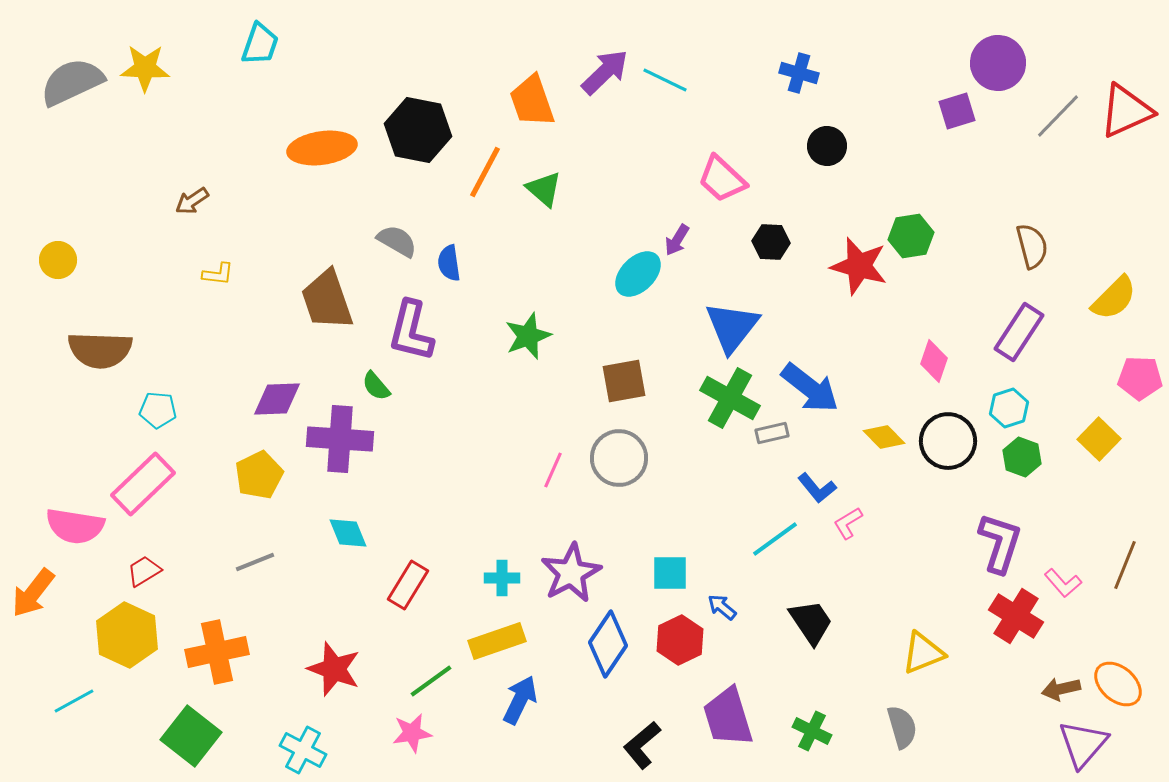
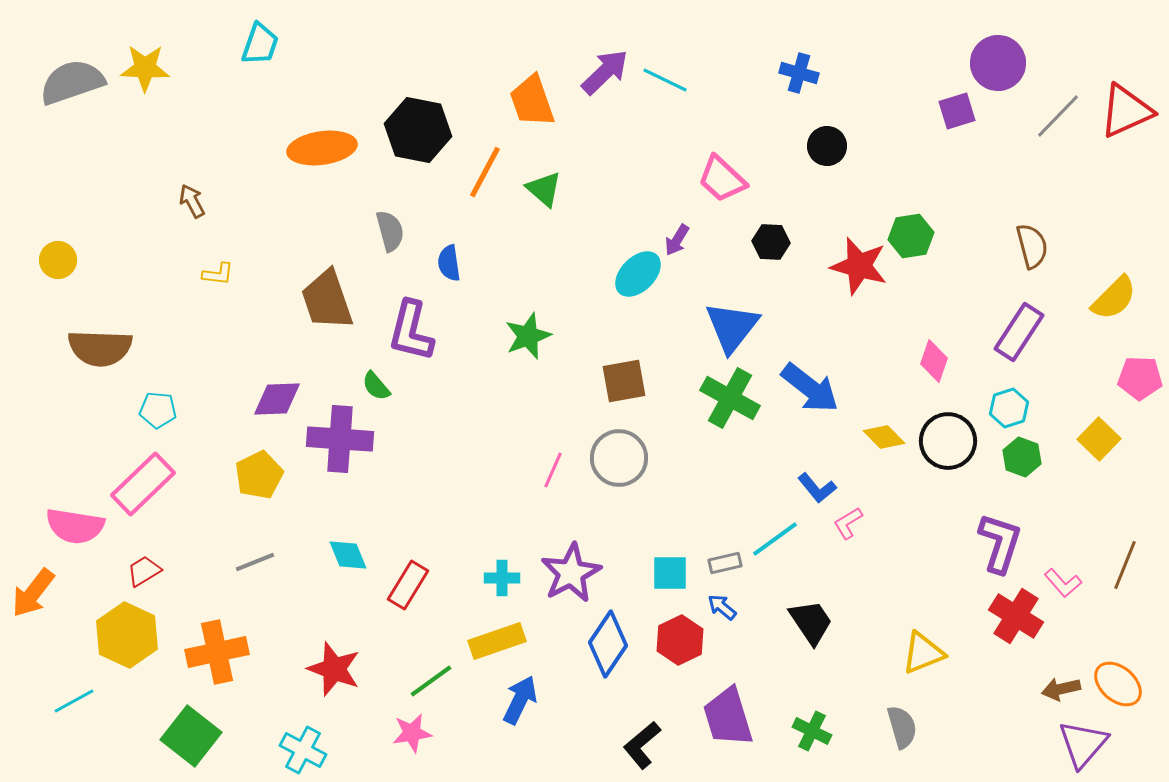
gray semicircle at (72, 82): rotated 6 degrees clockwise
brown arrow at (192, 201): rotated 96 degrees clockwise
gray semicircle at (397, 241): moved 7 px left, 10 px up; rotated 45 degrees clockwise
brown semicircle at (100, 350): moved 2 px up
gray rectangle at (772, 433): moved 47 px left, 130 px down
cyan diamond at (348, 533): moved 22 px down
